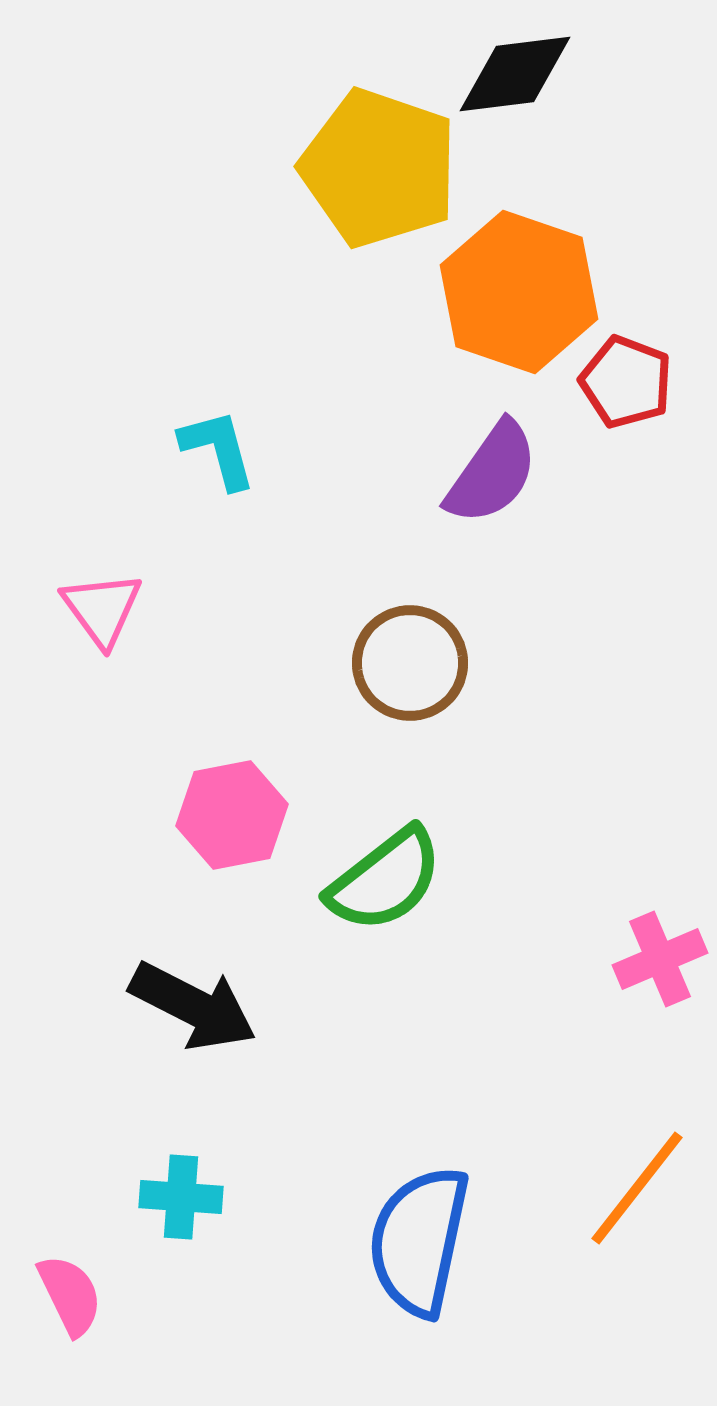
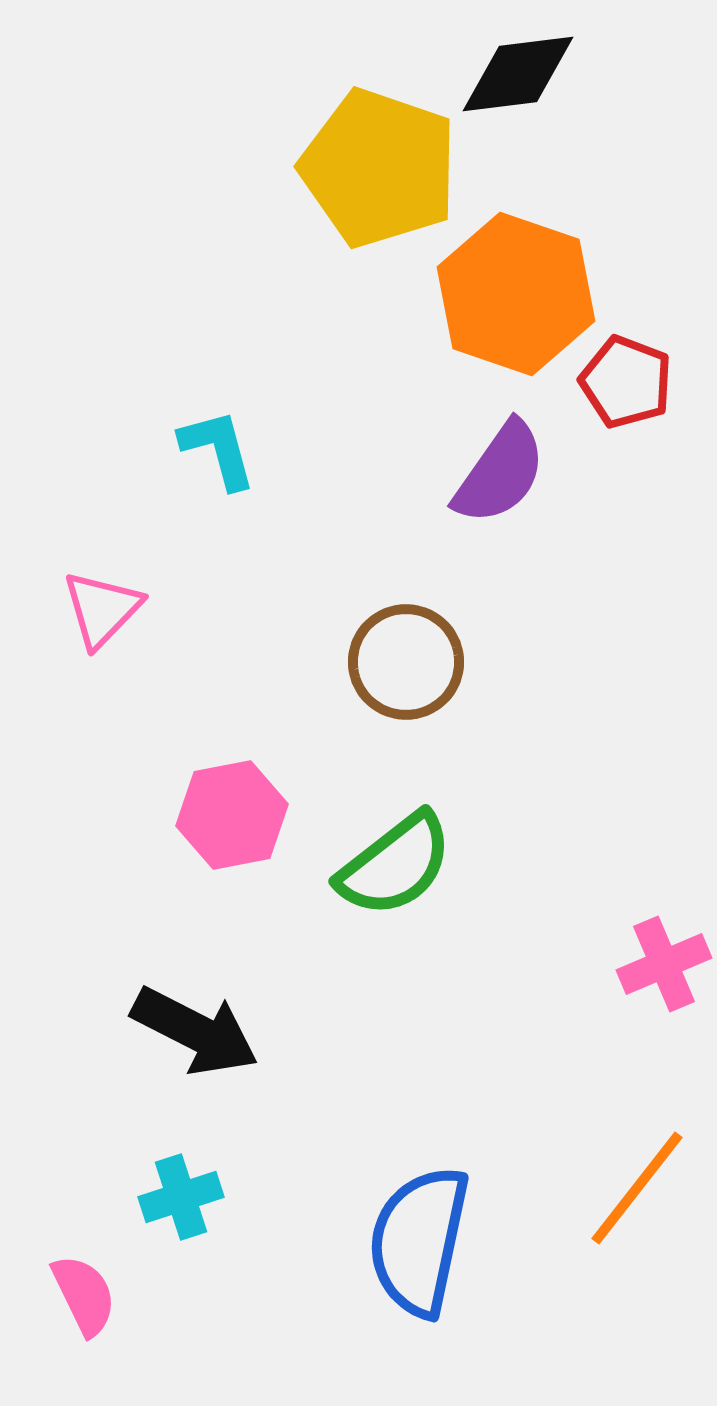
black diamond: moved 3 px right
orange hexagon: moved 3 px left, 2 px down
purple semicircle: moved 8 px right
pink triangle: rotated 20 degrees clockwise
brown circle: moved 4 px left, 1 px up
green semicircle: moved 10 px right, 15 px up
pink cross: moved 4 px right, 5 px down
black arrow: moved 2 px right, 25 px down
cyan cross: rotated 22 degrees counterclockwise
pink semicircle: moved 14 px right
